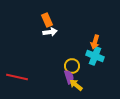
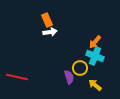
orange arrow: rotated 24 degrees clockwise
yellow circle: moved 8 px right, 2 px down
yellow arrow: moved 19 px right
